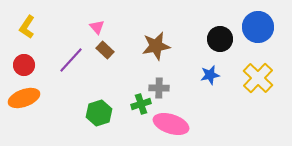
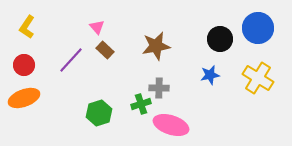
blue circle: moved 1 px down
yellow cross: rotated 12 degrees counterclockwise
pink ellipse: moved 1 px down
